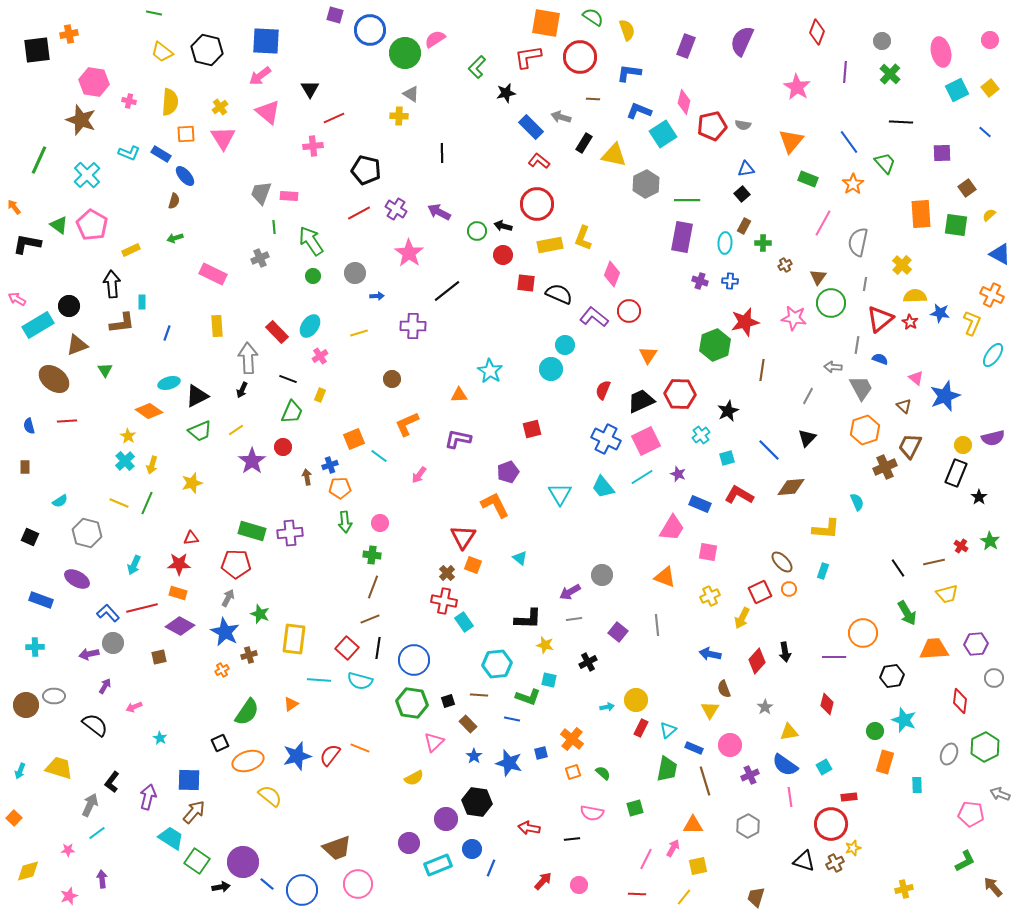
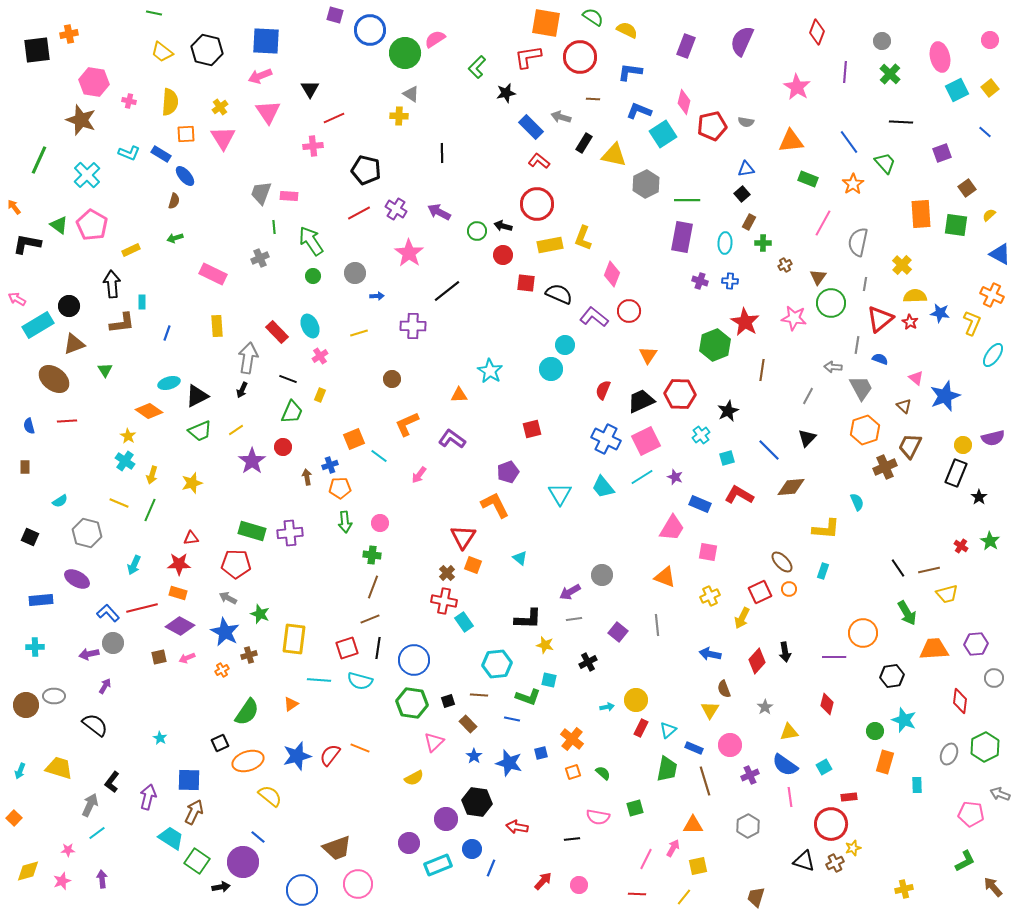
yellow semicircle at (627, 30): rotated 45 degrees counterclockwise
pink ellipse at (941, 52): moved 1 px left, 5 px down
blue L-shape at (629, 73): moved 1 px right, 1 px up
pink arrow at (260, 76): rotated 15 degrees clockwise
pink triangle at (268, 112): rotated 16 degrees clockwise
gray semicircle at (743, 125): moved 3 px right, 3 px up
orange triangle at (791, 141): rotated 44 degrees clockwise
purple square at (942, 153): rotated 18 degrees counterclockwise
brown rectangle at (744, 226): moved 5 px right, 4 px up
red star at (745, 322): rotated 28 degrees counterclockwise
cyan ellipse at (310, 326): rotated 60 degrees counterclockwise
brown triangle at (77, 345): moved 3 px left, 1 px up
gray arrow at (248, 358): rotated 12 degrees clockwise
purple L-shape at (458, 439): moved 6 px left; rotated 24 degrees clockwise
cyan cross at (125, 461): rotated 12 degrees counterclockwise
yellow arrow at (152, 465): moved 10 px down
purple star at (678, 474): moved 3 px left, 3 px down
green line at (147, 503): moved 3 px right, 7 px down
brown line at (934, 562): moved 5 px left, 8 px down
gray arrow at (228, 598): rotated 90 degrees counterclockwise
blue rectangle at (41, 600): rotated 25 degrees counterclockwise
red square at (347, 648): rotated 30 degrees clockwise
pink arrow at (134, 707): moved 53 px right, 49 px up
brown arrow at (194, 812): rotated 15 degrees counterclockwise
pink semicircle at (592, 813): moved 6 px right, 4 px down
red arrow at (529, 828): moved 12 px left, 1 px up
blue line at (267, 884): moved 9 px left, 47 px up
pink star at (69, 896): moved 7 px left, 15 px up
